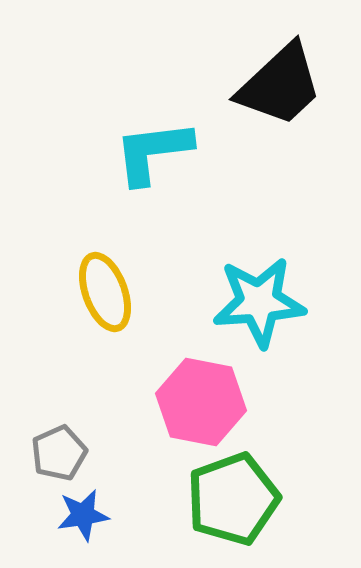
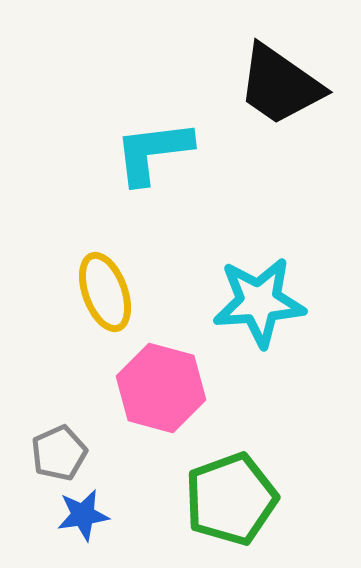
black trapezoid: rotated 78 degrees clockwise
pink hexagon: moved 40 px left, 14 px up; rotated 4 degrees clockwise
green pentagon: moved 2 px left
